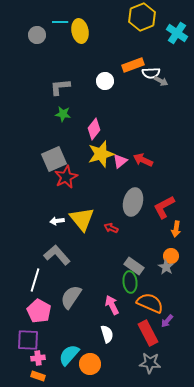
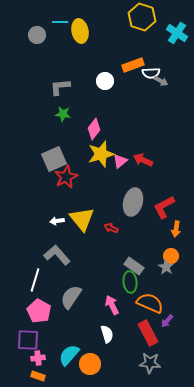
yellow hexagon at (142, 17): rotated 20 degrees counterclockwise
